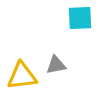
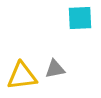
gray triangle: moved 1 px left, 4 px down
